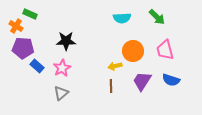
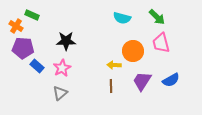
green rectangle: moved 2 px right, 1 px down
cyan semicircle: rotated 18 degrees clockwise
pink trapezoid: moved 4 px left, 7 px up
yellow arrow: moved 1 px left, 1 px up; rotated 16 degrees clockwise
blue semicircle: rotated 48 degrees counterclockwise
gray triangle: moved 1 px left
